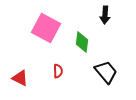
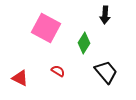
green diamond: moved 2 px right, 1 px down; rotated 25 degrees clockwise
red semicircle: rotated 56 degrees counterclockwise
